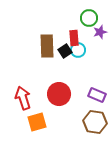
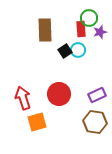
red rectangle: moved 7 px right, 9 px up
brown rectangle: moved 2 px left, 16 px up
purple rectangle: rotated 48 degrees counterclockwise
